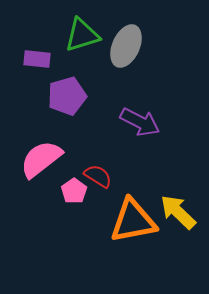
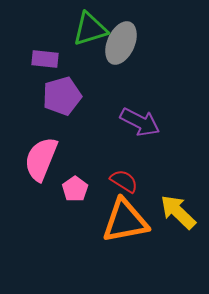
green triangle: moved 8 px right, 6 px up
gray ellipse: moved 5 px left, 3 px up
purple rectangle: moved 8 px right
purple pentagon: moved 5 px left
pink semicircle: rotated 30 degrees counterclockwise
red semicircle: moved 26 px right, 5 px down
pink pentagon: moved 1 px right, 2 px up
orange triangle: moved 8 px left
